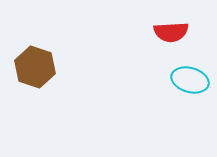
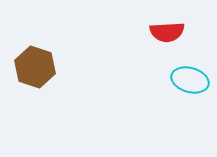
red semicircle: moved 4 px left
